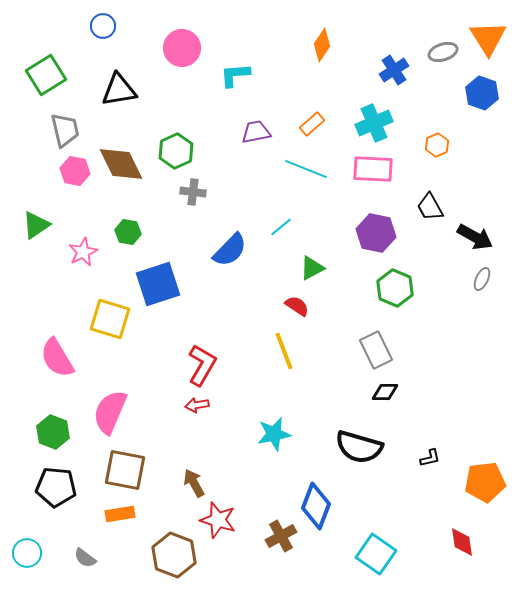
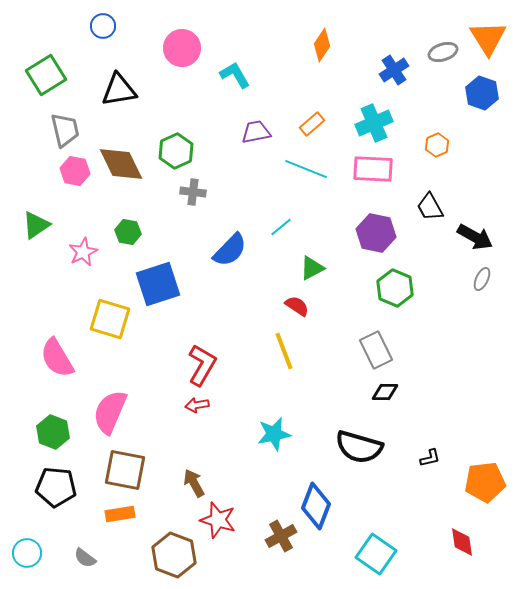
cyan L-shape at (235, 75): rotated 64 degrees clockwise
